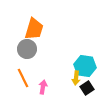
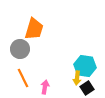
gray circle: moved 7 px left
yellow arrow: moved 1 px right
pink arrow: moved 2 px right
